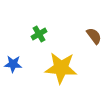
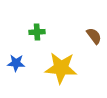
green cross: moved 2 px left, 2 px up; rotated 28 degrees clockwise
blue star: moved 3 px right, 1 px up
